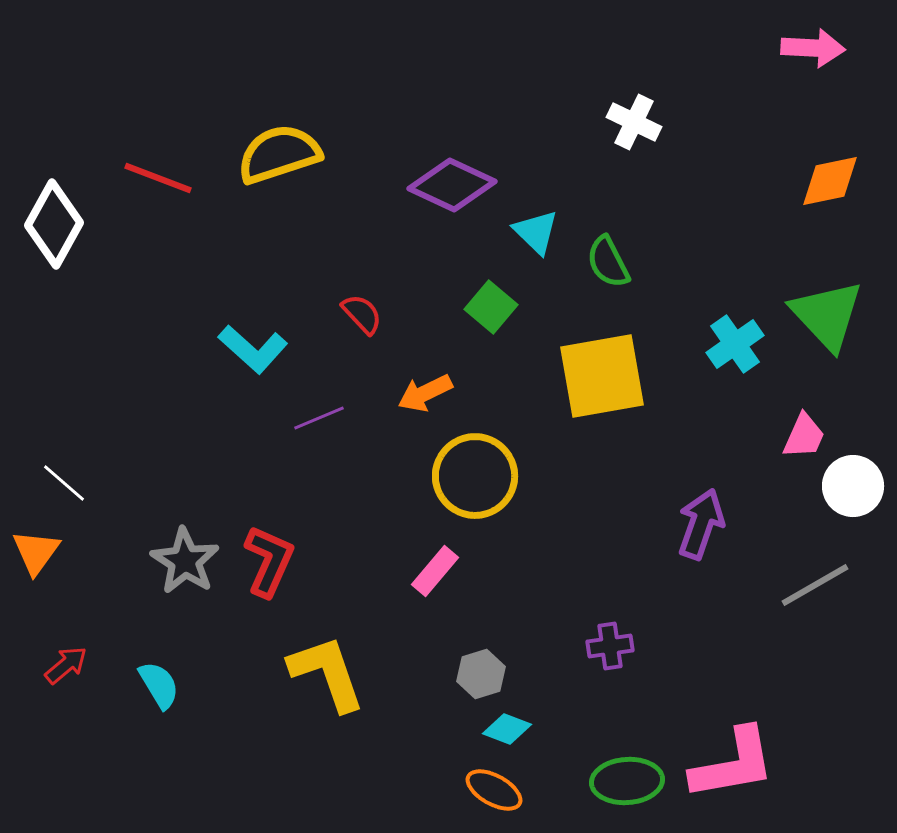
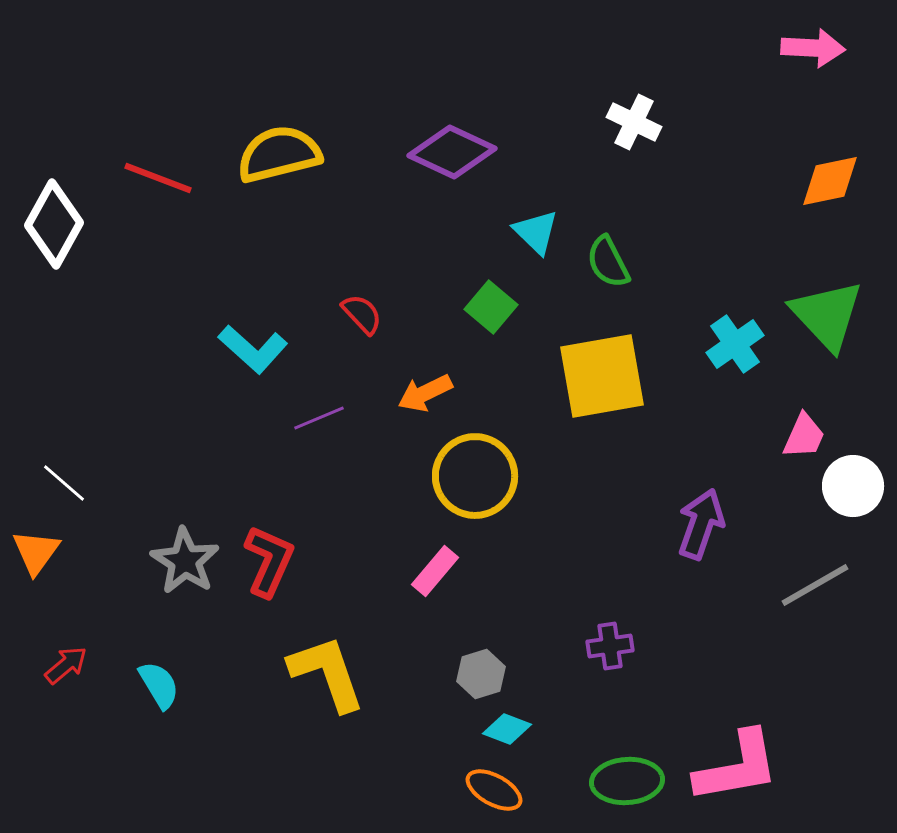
yellow semicircle: rotated 4 degrees clockwise
purple diamond: moved 33 px up
pink L-shape: moved 4 px right, 3 px down
